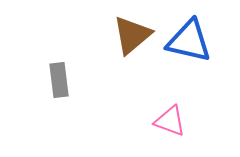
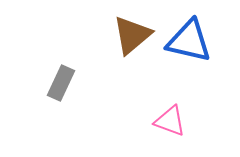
gray rectangle: moved 2 px right, 3 px down; rotated 32 degrees clockwise
